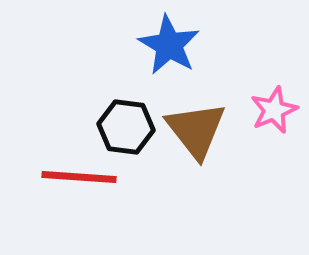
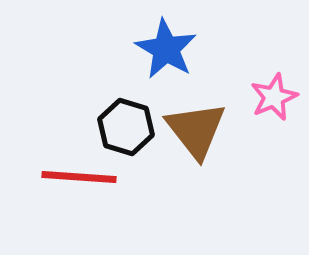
blue star: moved 3 px left, 4 px down
pink star: moved 13 px up
black hexagon: rotated 10 degrees clockwise
